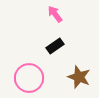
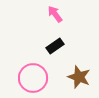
pink circle: moved 4 px right
